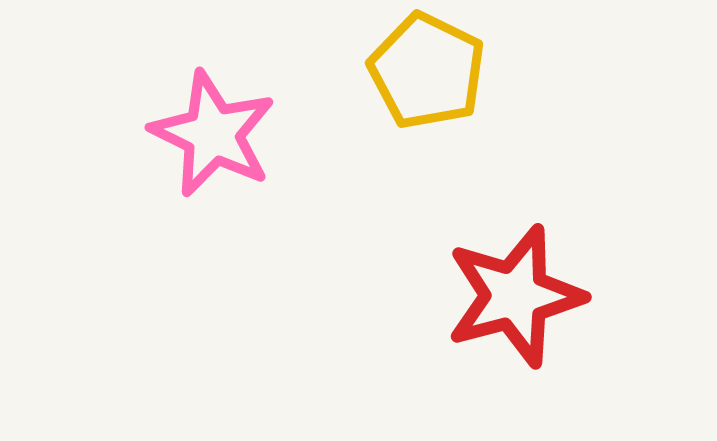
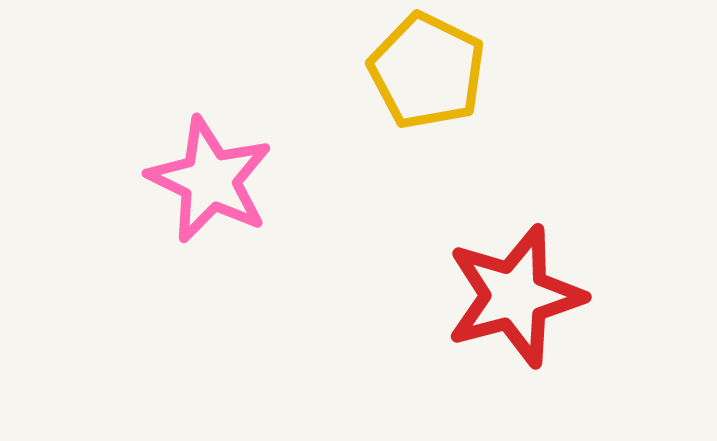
pink star: moved 3 px left, 46 px down
